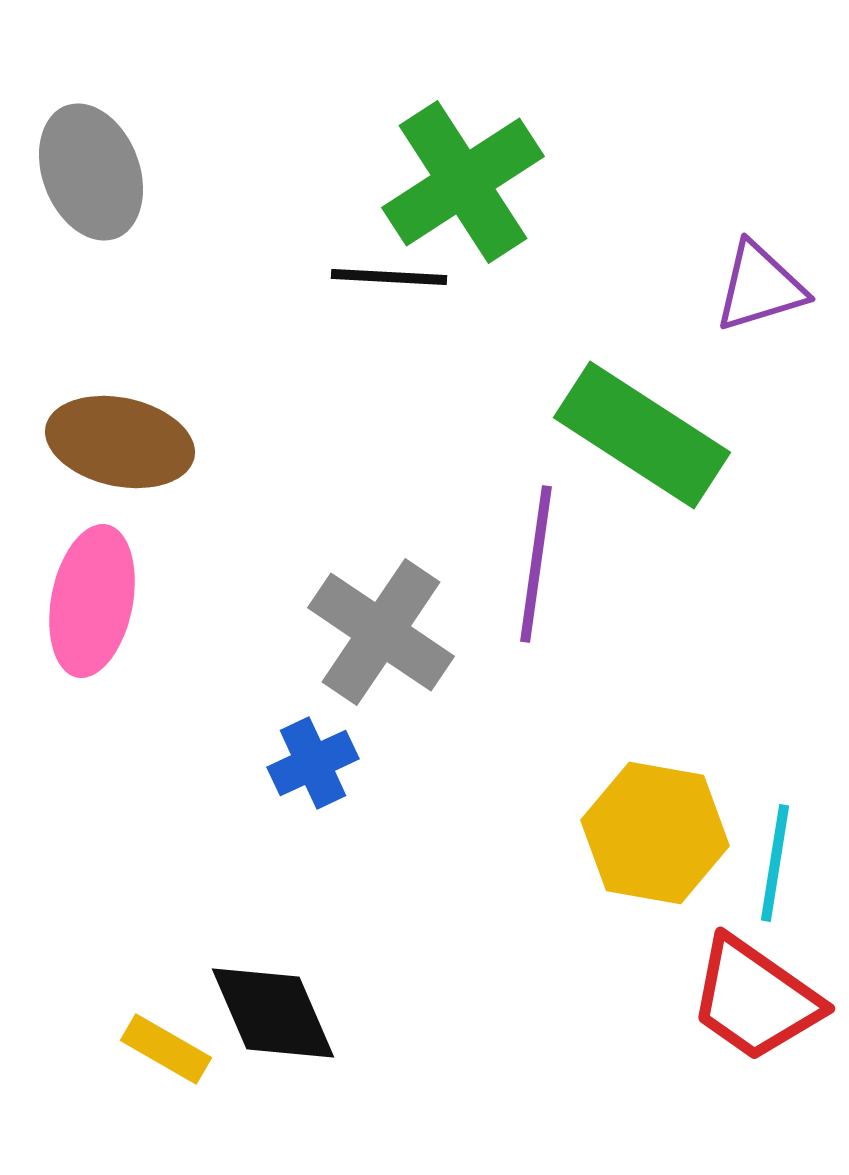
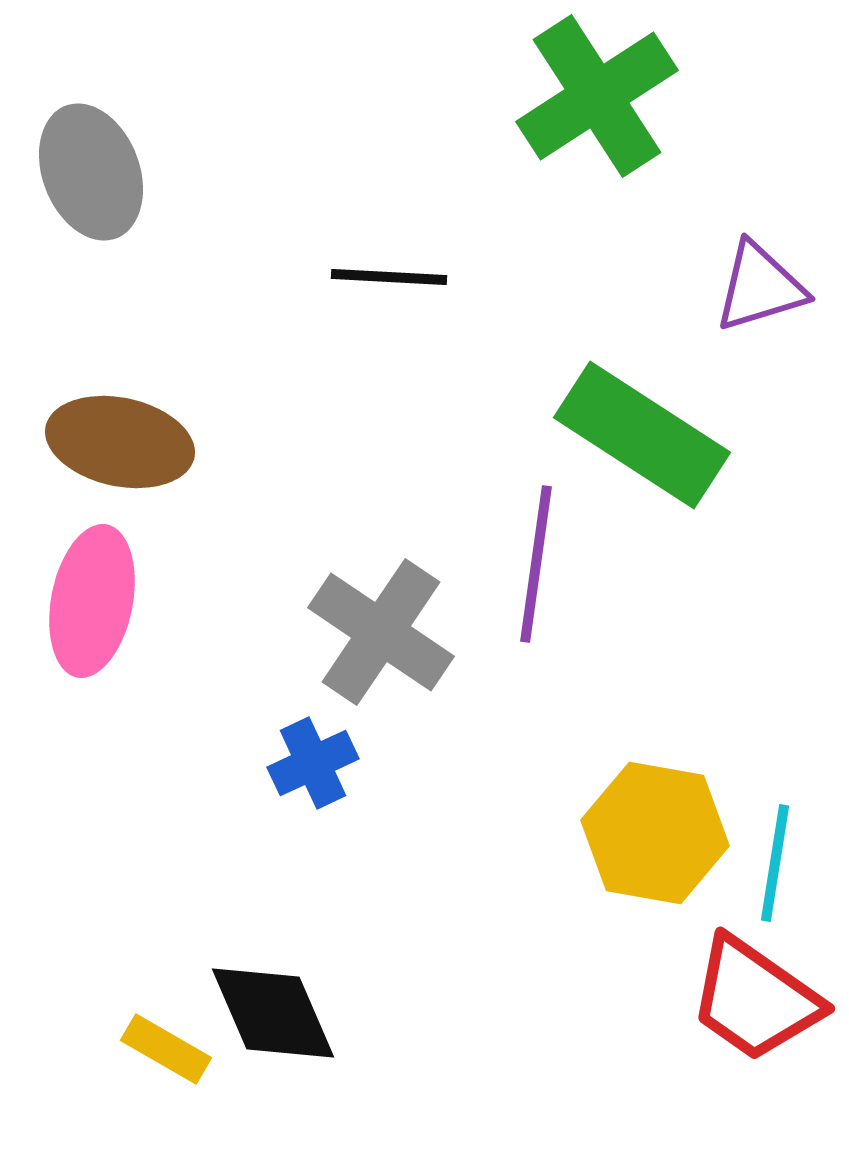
green cross: moved 134 px right, 86 px up
